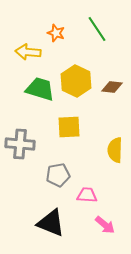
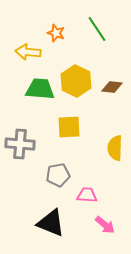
green trapezoid: rotated 12 degrees counterclockwise
yellow semicircle: moved 2 px up
